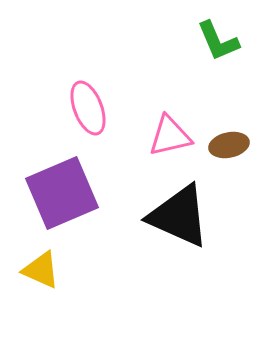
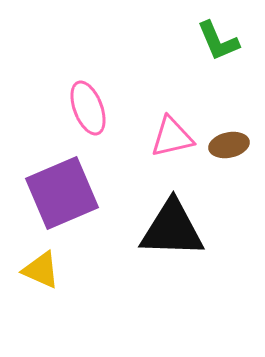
pink triangle: moved 2 px right, 1 px down
black triangle: moved 7 px left, 13 px down; rotated 22 degrees counterclockwise
